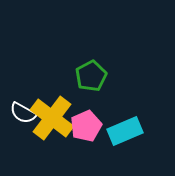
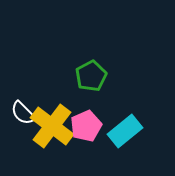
white semicircle: rotated 16 degrees clockwise
yellow cross: moved 8 px down
cyan rectangle: rotated 16 degrees counterclockwise
